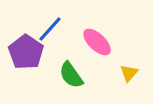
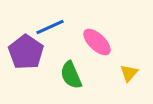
blue line: moved 2 px up; rotated 24 degrees clockwise
green semicircle: rotated 12 degrees clockwise
